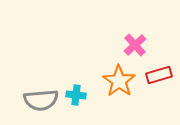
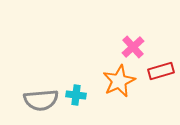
pink cross: moved 2 px left, 2 px down
red rectangle: moved 2 px right, 4 px up
orange star: rotated 12 degrees clockwise
